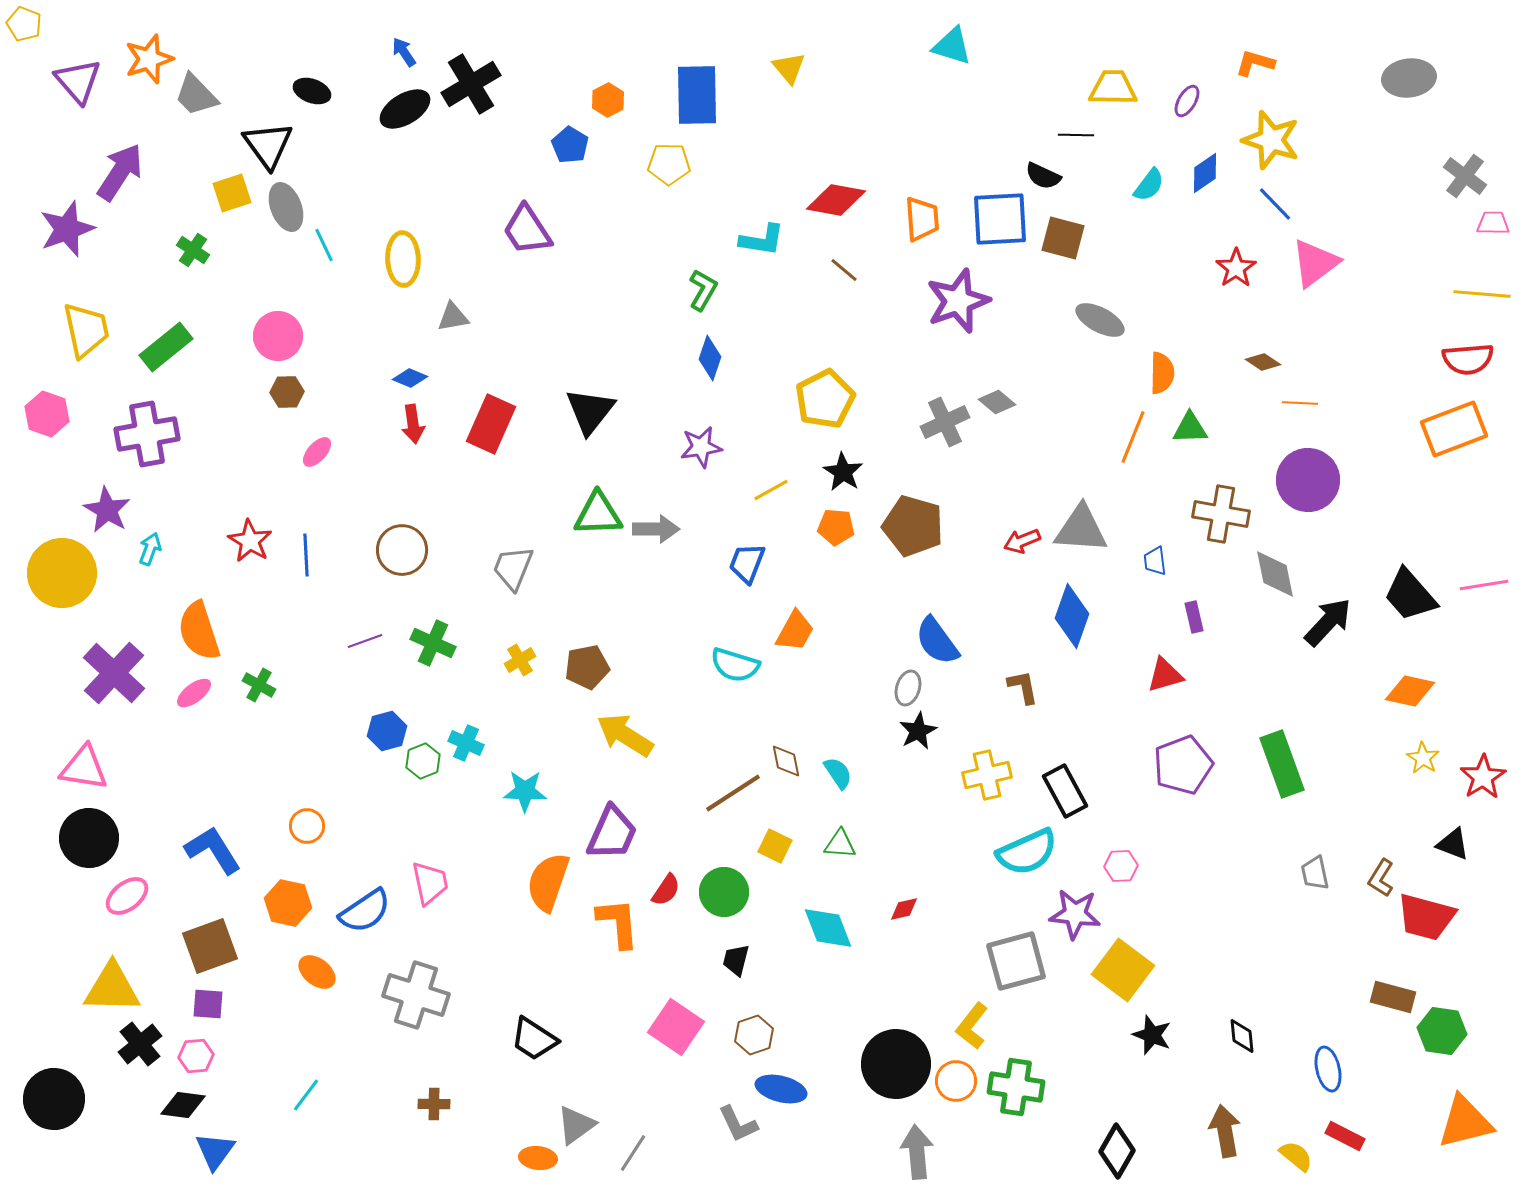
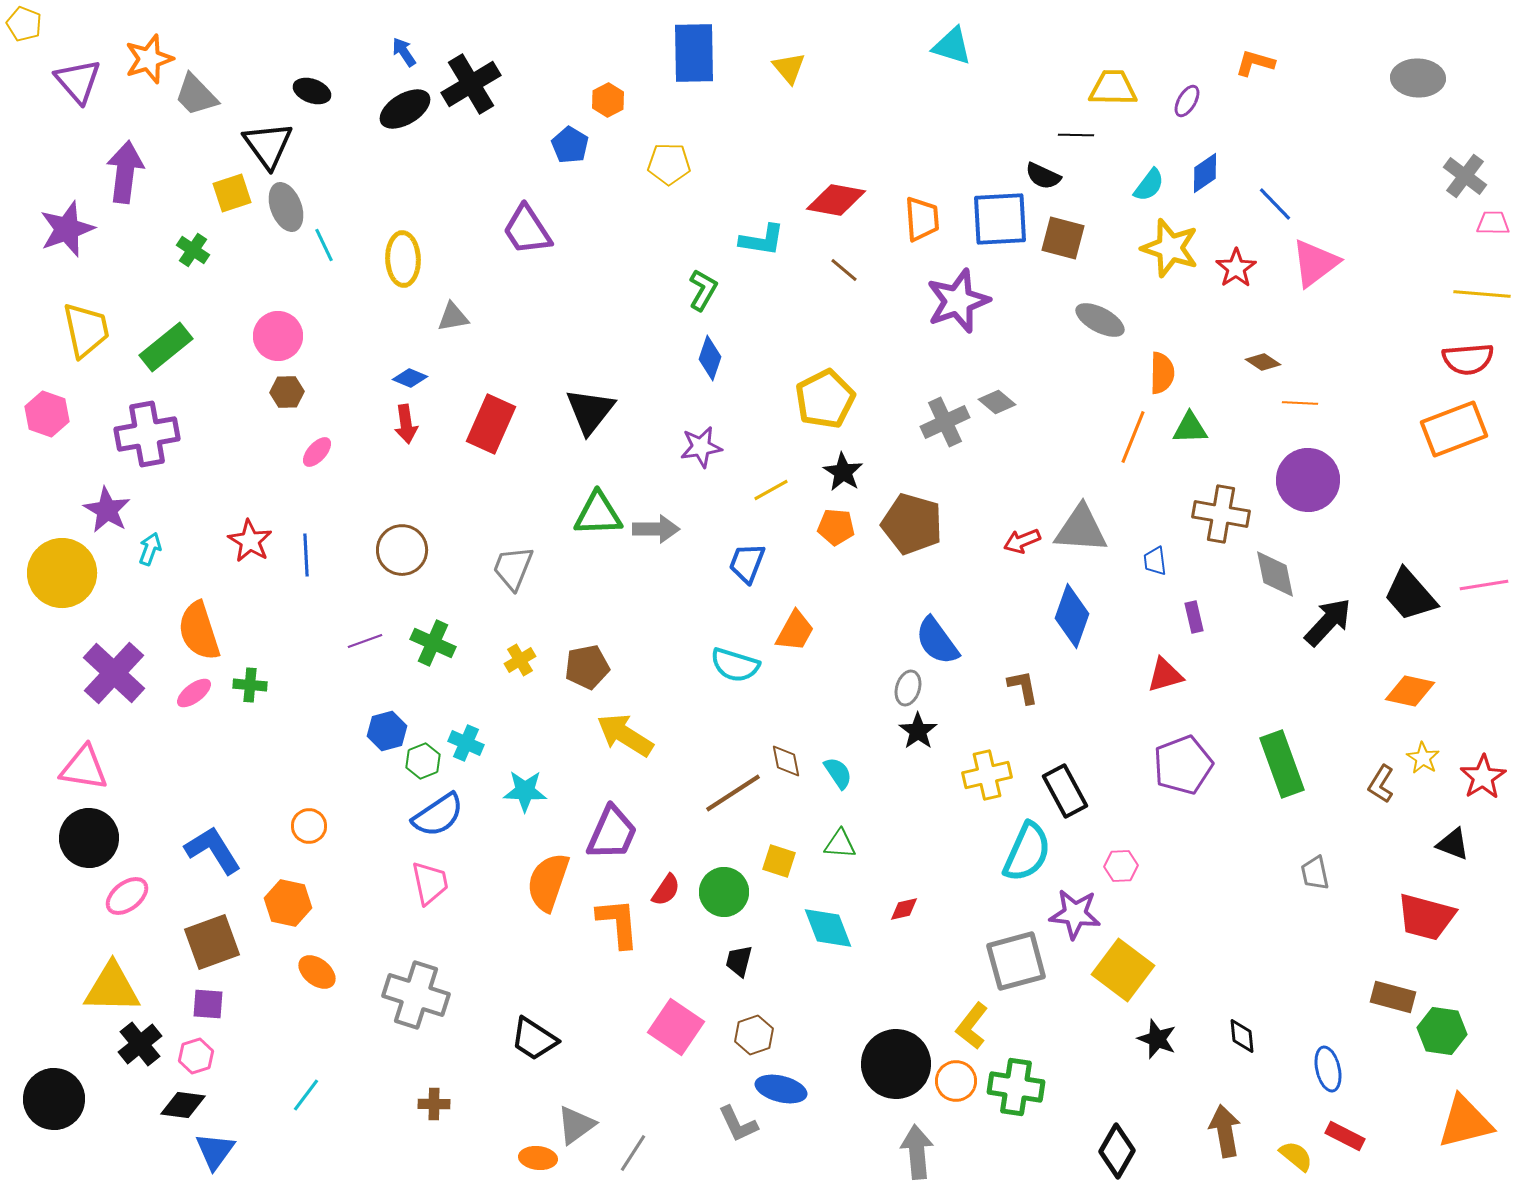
gray ellipse at (1409, 78): moved 9 px right; rotated 9 degrees clockwise
blue rectangle at (697, 95): moved 3 px left, 42 px up
yellow star at (1271, 140): moved 101 px left, 108 px down
purple arrow at (120, 172): moved 5 px right; rotated 26 degrees counterclockwise
red arrow at (413, 424): moved 7 px left
brown pentagon at (913, 526): moved 1 px left, 2 px up
green cross at (259, 685): moved 9 px left; rotated 24 degrees counterclockwise
black star at (918, 731): rotated 9 degrees counterclockwise
orange circle at (307, 826): moved 2 px right
yellow square at (775, 846): moved 4 px right, 15 px down; rotated 8 degrees counterclockwise
cyan semicircle at (1027, 852): rotated 42 degrees counterclockwise
brown L-shape at (1381, 878): moved 94 px up
blue semicircle at (365, 911): moved 73 px right, 96 px up
brown square at (210, 946): moved 2 px right, 4 px up
black trapezoid at (736, 960): moved 3 px right, 1 px down
black star at (1152, 1035): moved 5 px right, 4 px down
pink hexagon at (196, 1056): rotated 12 degrees counterclockwise
